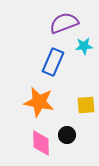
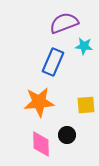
cyan star: rotated 12 degrees clockwise
orange star: rotated 16 degrees counterclockwise
pink diamond: moved 1 px down
